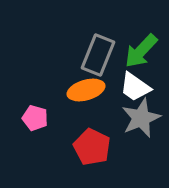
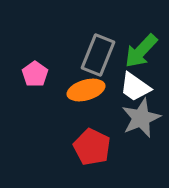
pink pentagon: moved 44 px up; rotated 20 degrees clockwise
